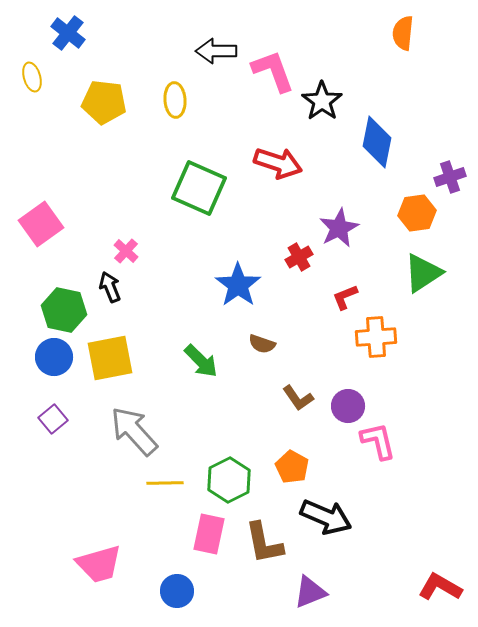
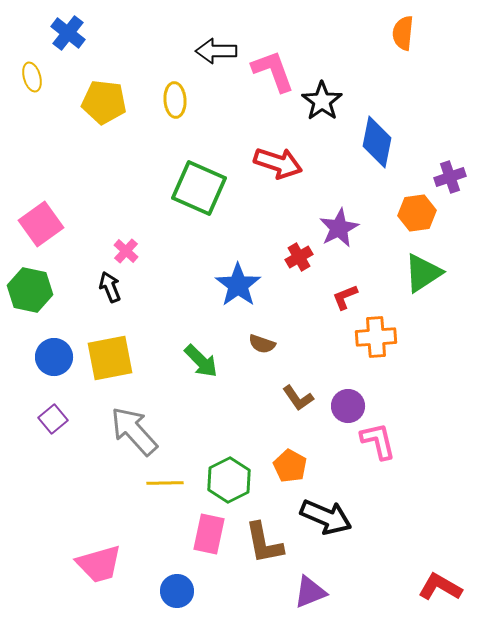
green hexagon at (64, 310): moved 34 px left, 20 px up
orange pentagon at (292, 467): moved 2 px left, 1 px up
